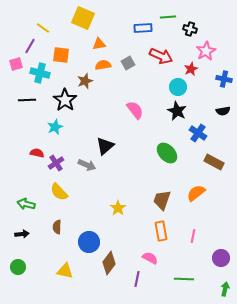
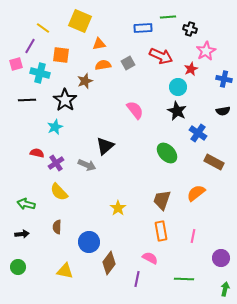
yellow square at (83, 18): moved 3 px left, 3 px down
